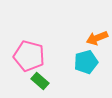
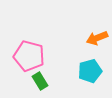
cyan pentagon: moved 4 px right, 9 px down
green rectangle: rotated 18 degrees clockwise
